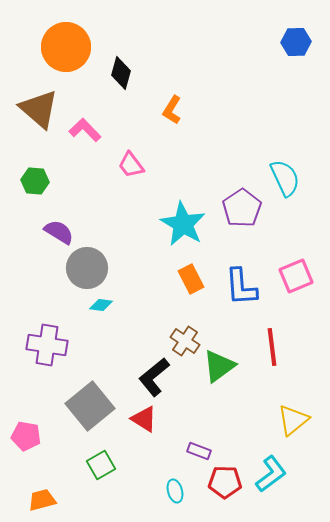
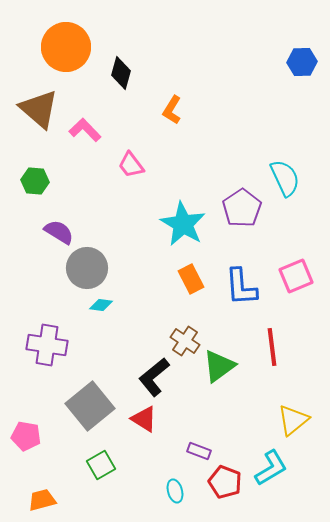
blue hexagon: moved 6 px right, 20 px down
cyan L-shape: moved 6 px up; rotated 6 degrees clockwise
red pentagon: rotated 20 degrees clockwise
